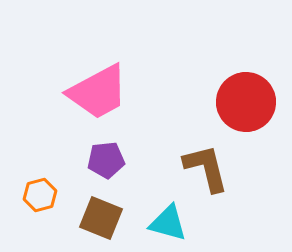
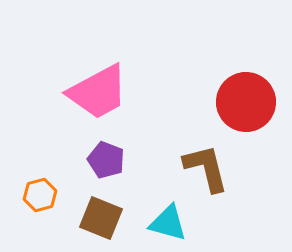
purple pentagon: rotated 27 degrees clockwise
